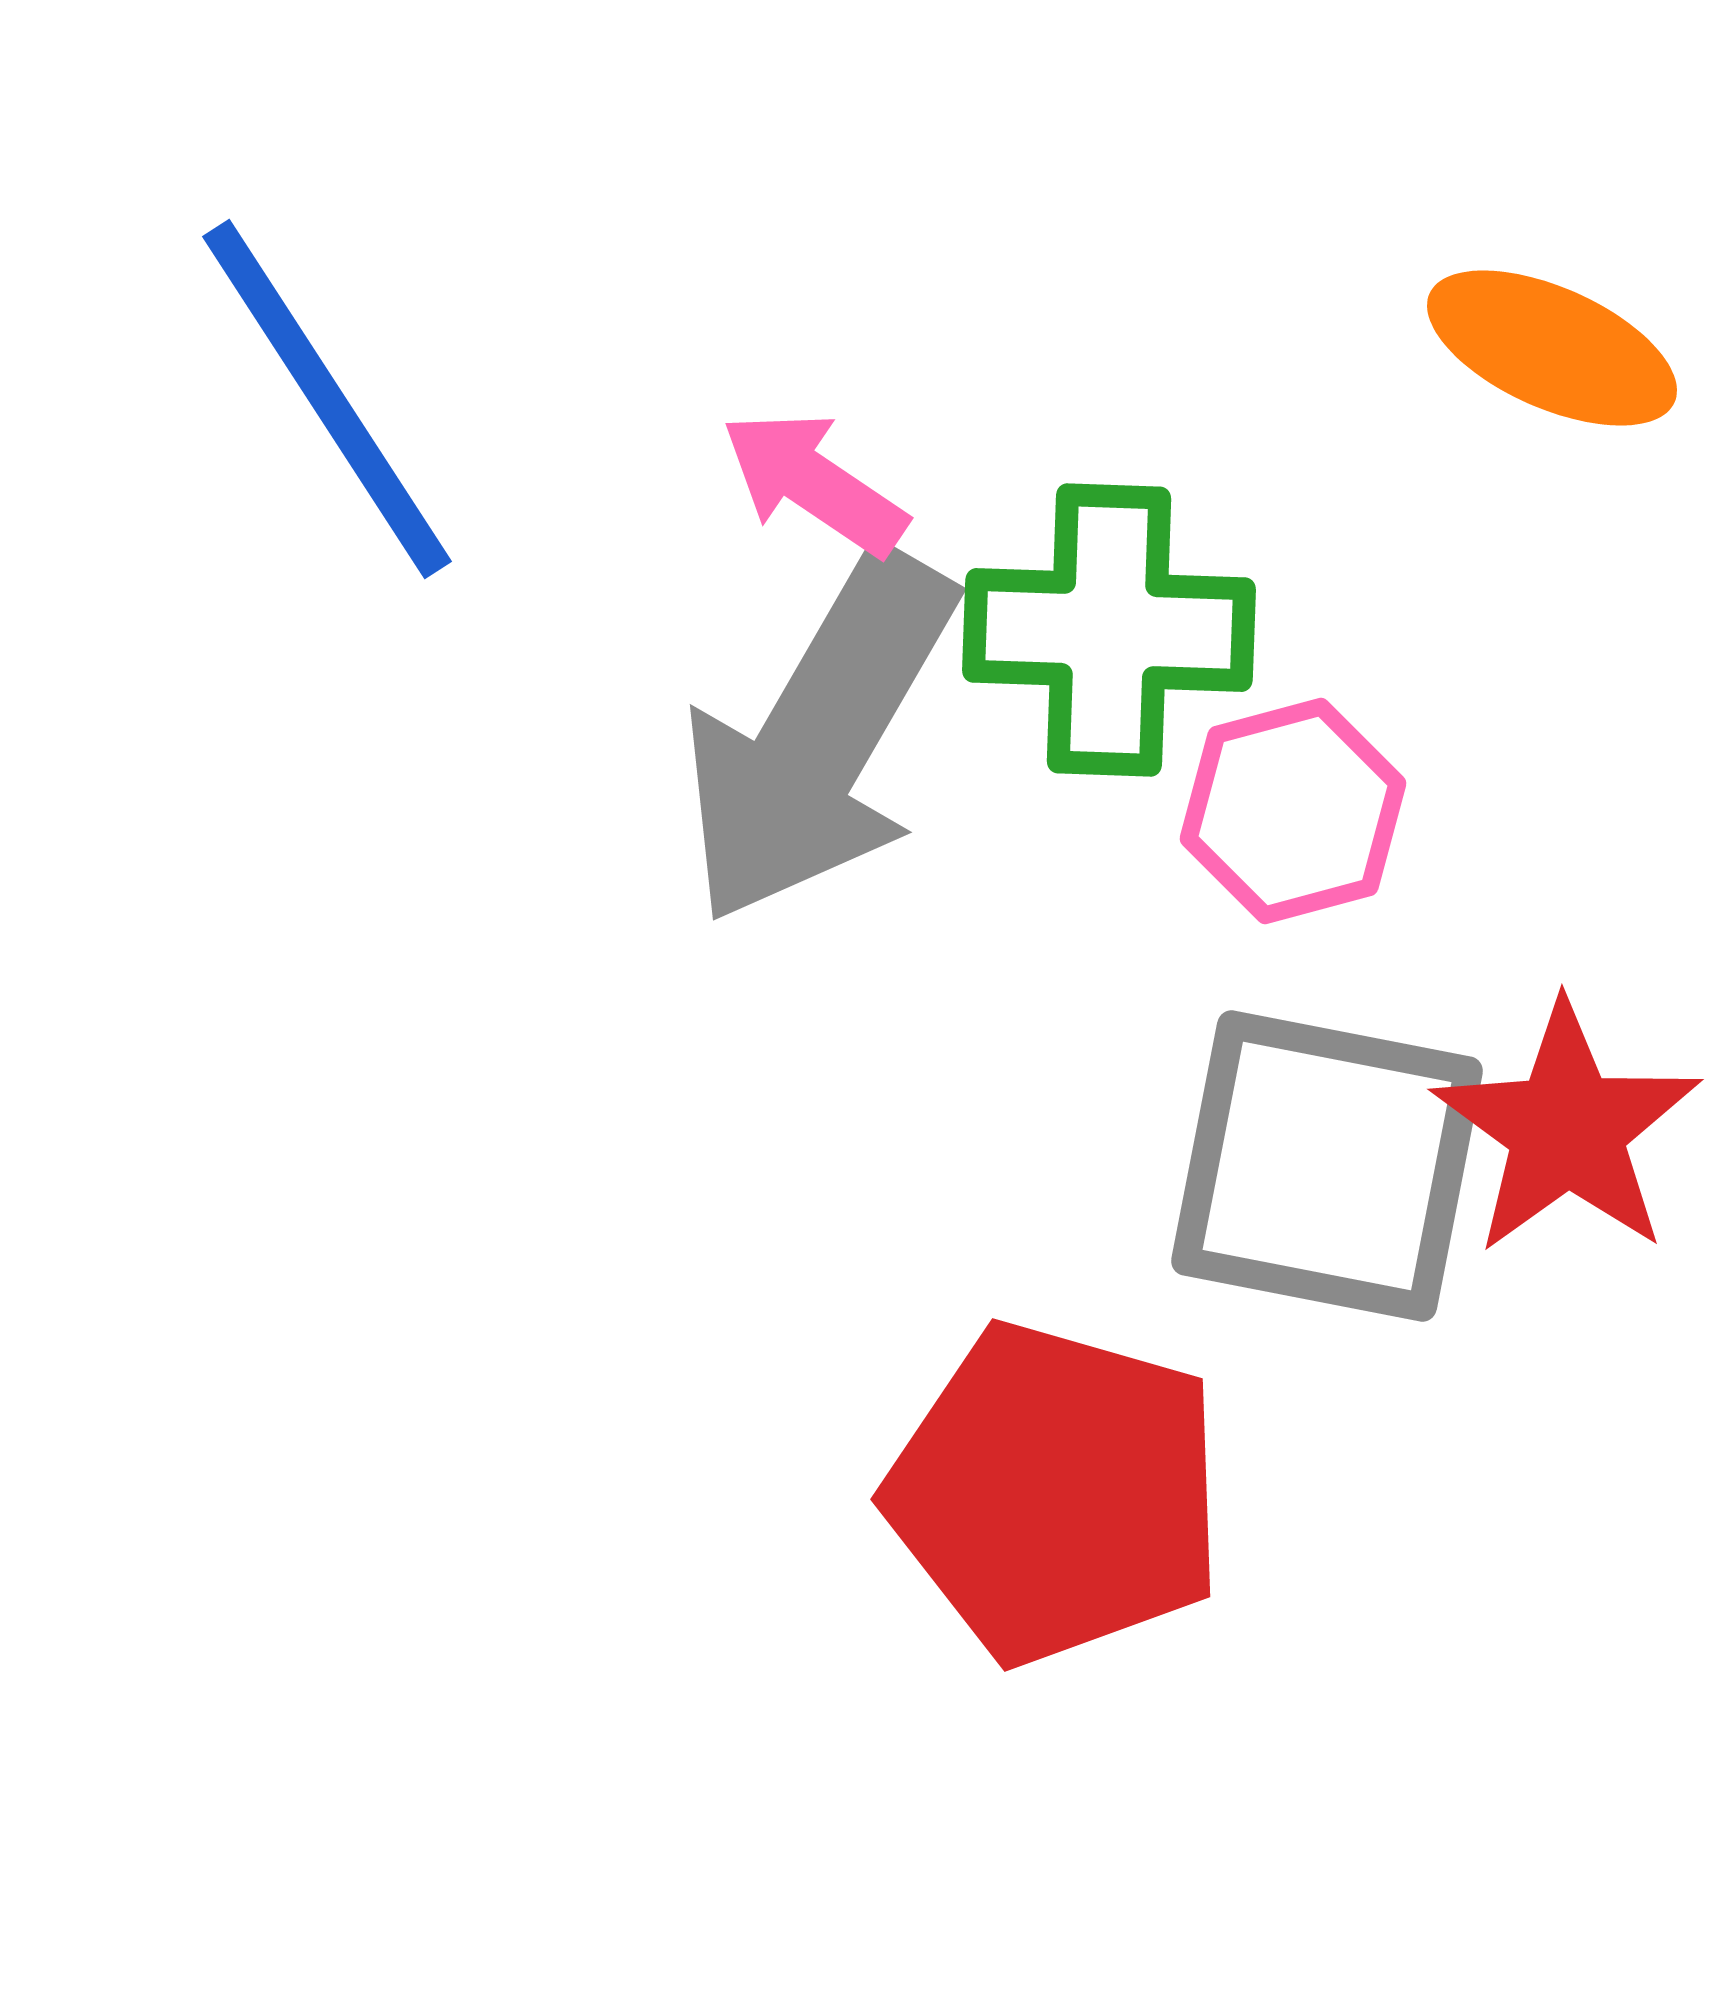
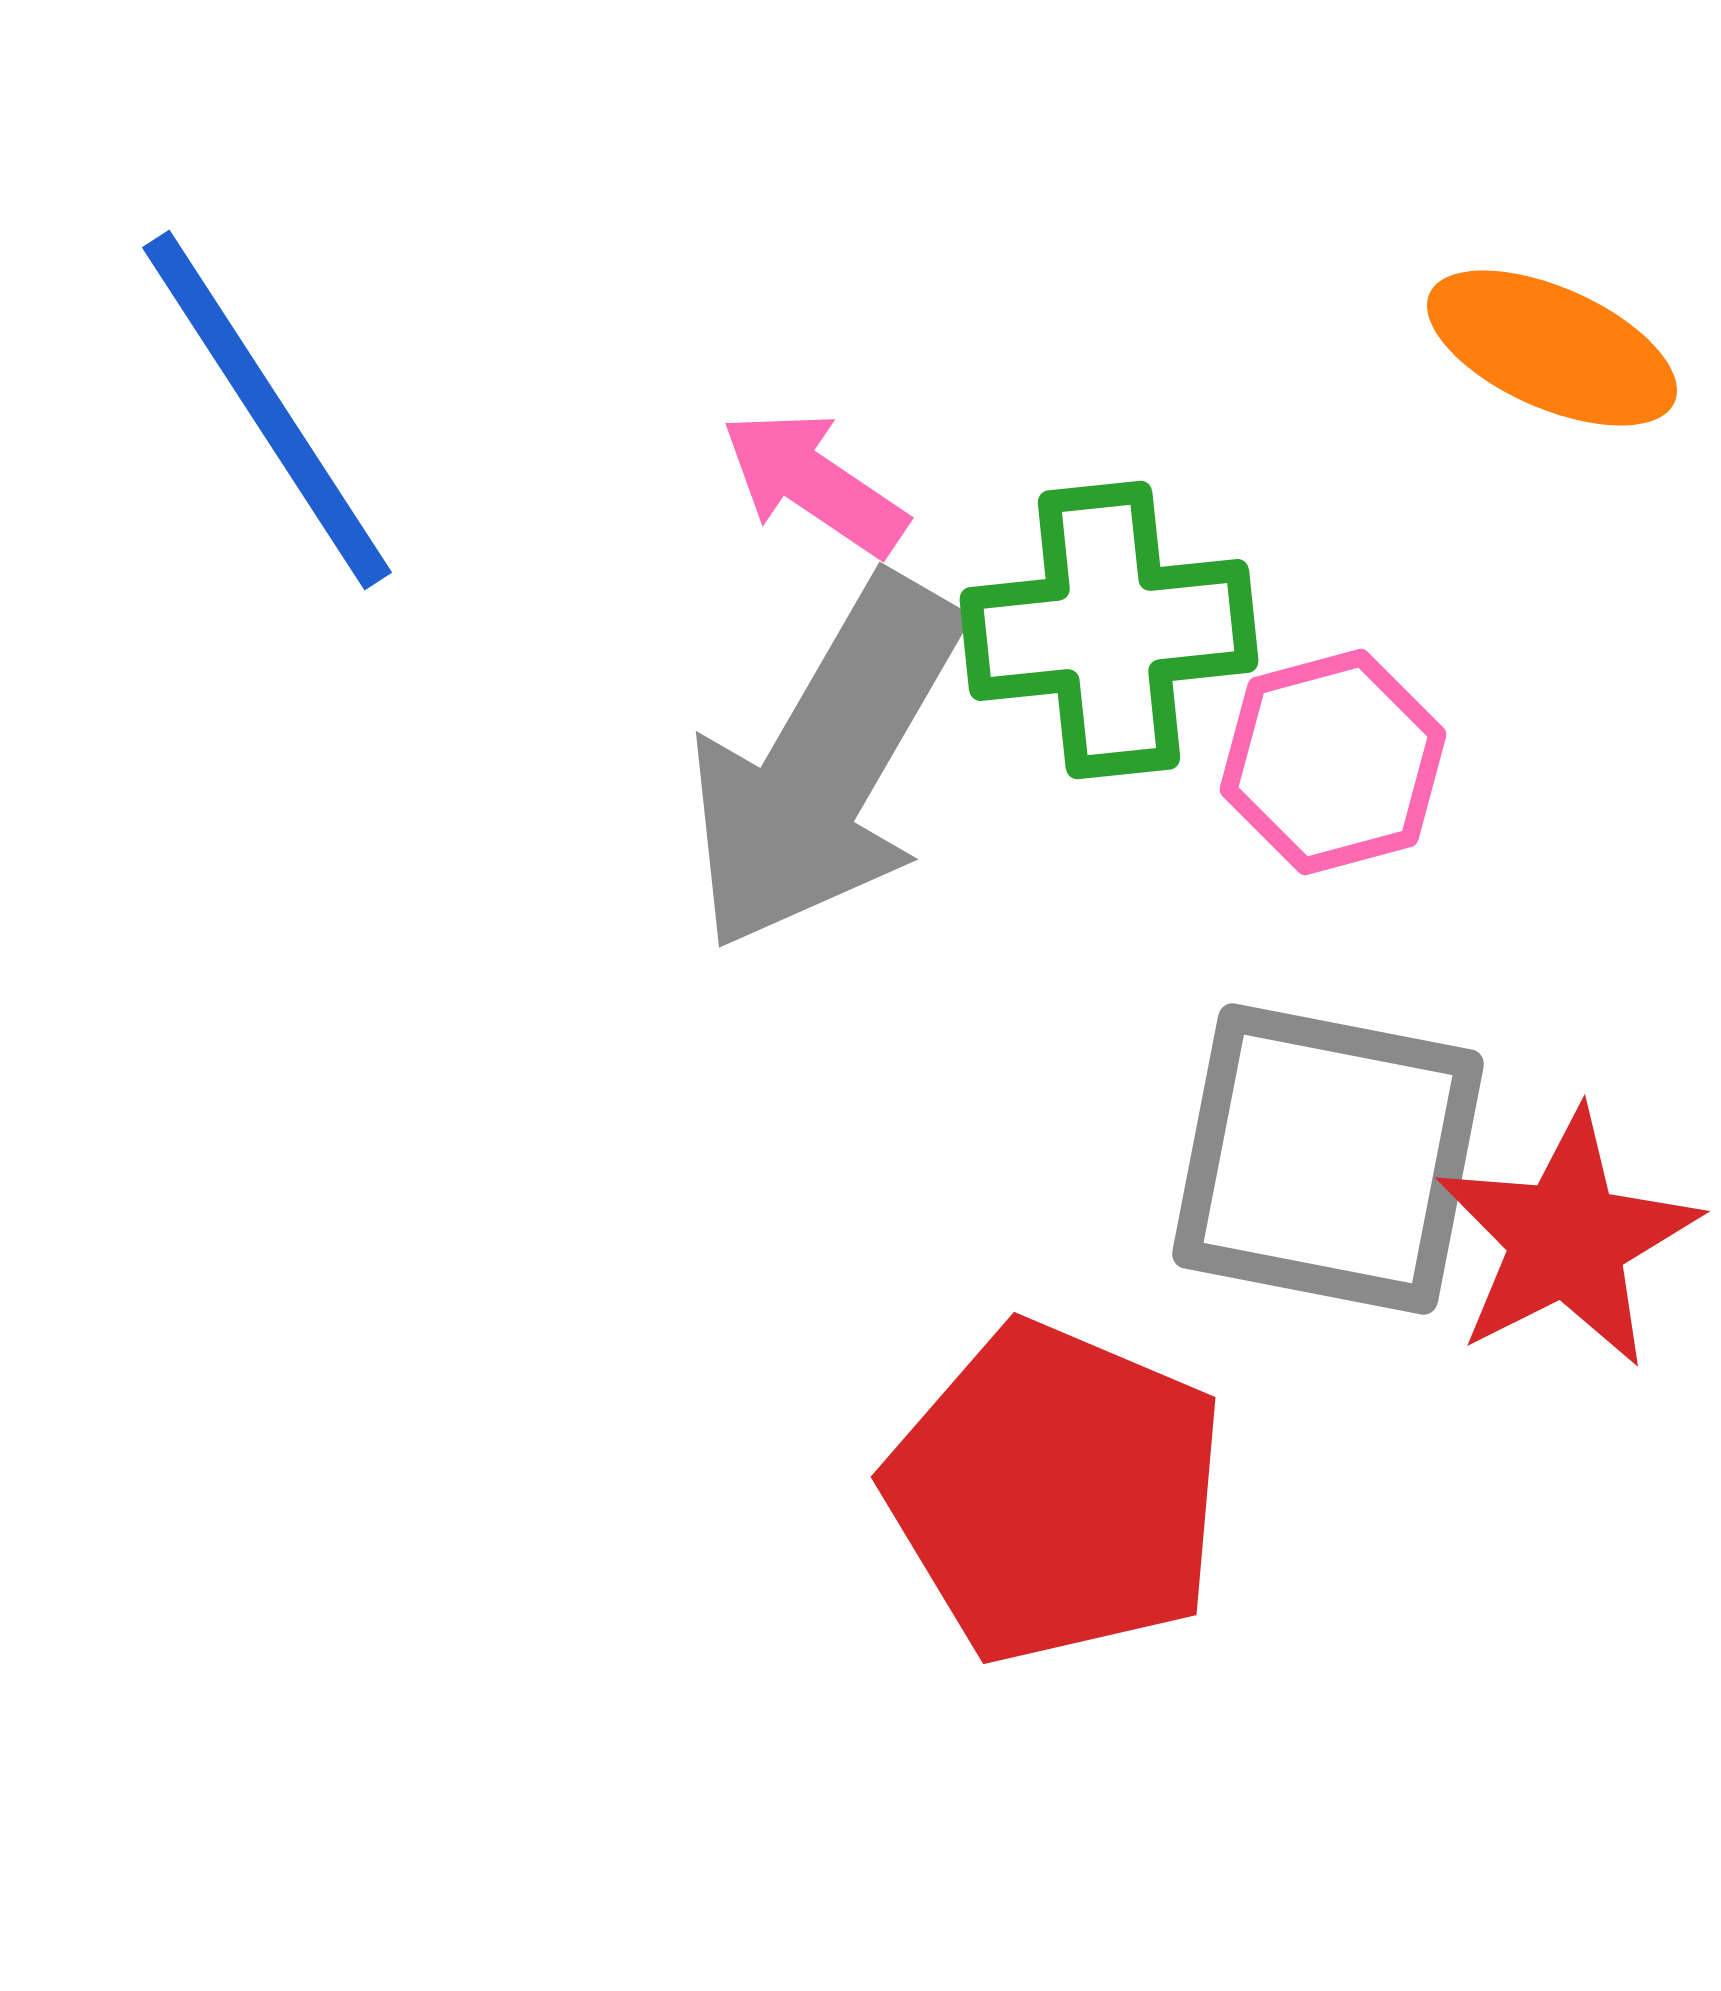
blue line: moved 60 px left, 11 px down
green cross: rotated 8 degrees counterclockwise
gray arrow: moved 6 px right, 27 px down
pink hexagon: moved 40 px right, 49 px up
red star: moved 110 px down; rotated 9 degrees clockwise
gray square: moved 1 px right, 7 px up
red pentagon: rotated 7 degrees clockwise
